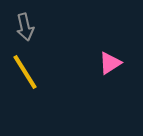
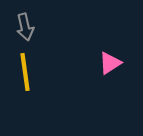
yellow line: rotated 24 degrees clockwise
